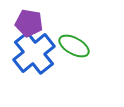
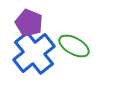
purple pentagon: rotated 12 degrees clockwise
